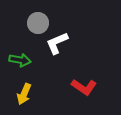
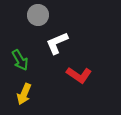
gray circle: moved 8 px up
green arrow: rotated 50 degrees clockwise
red L-shape: moved 5 px left, 12 px up
